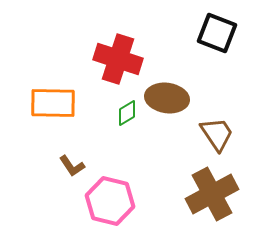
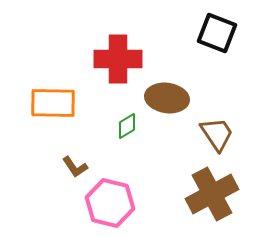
red cross: rotated 18 degrees counterclockwise
green diamond: moved 13 px down
brown L-shape: moved 3 px right, 1 px down
pink hexagon: moved 2 px down
